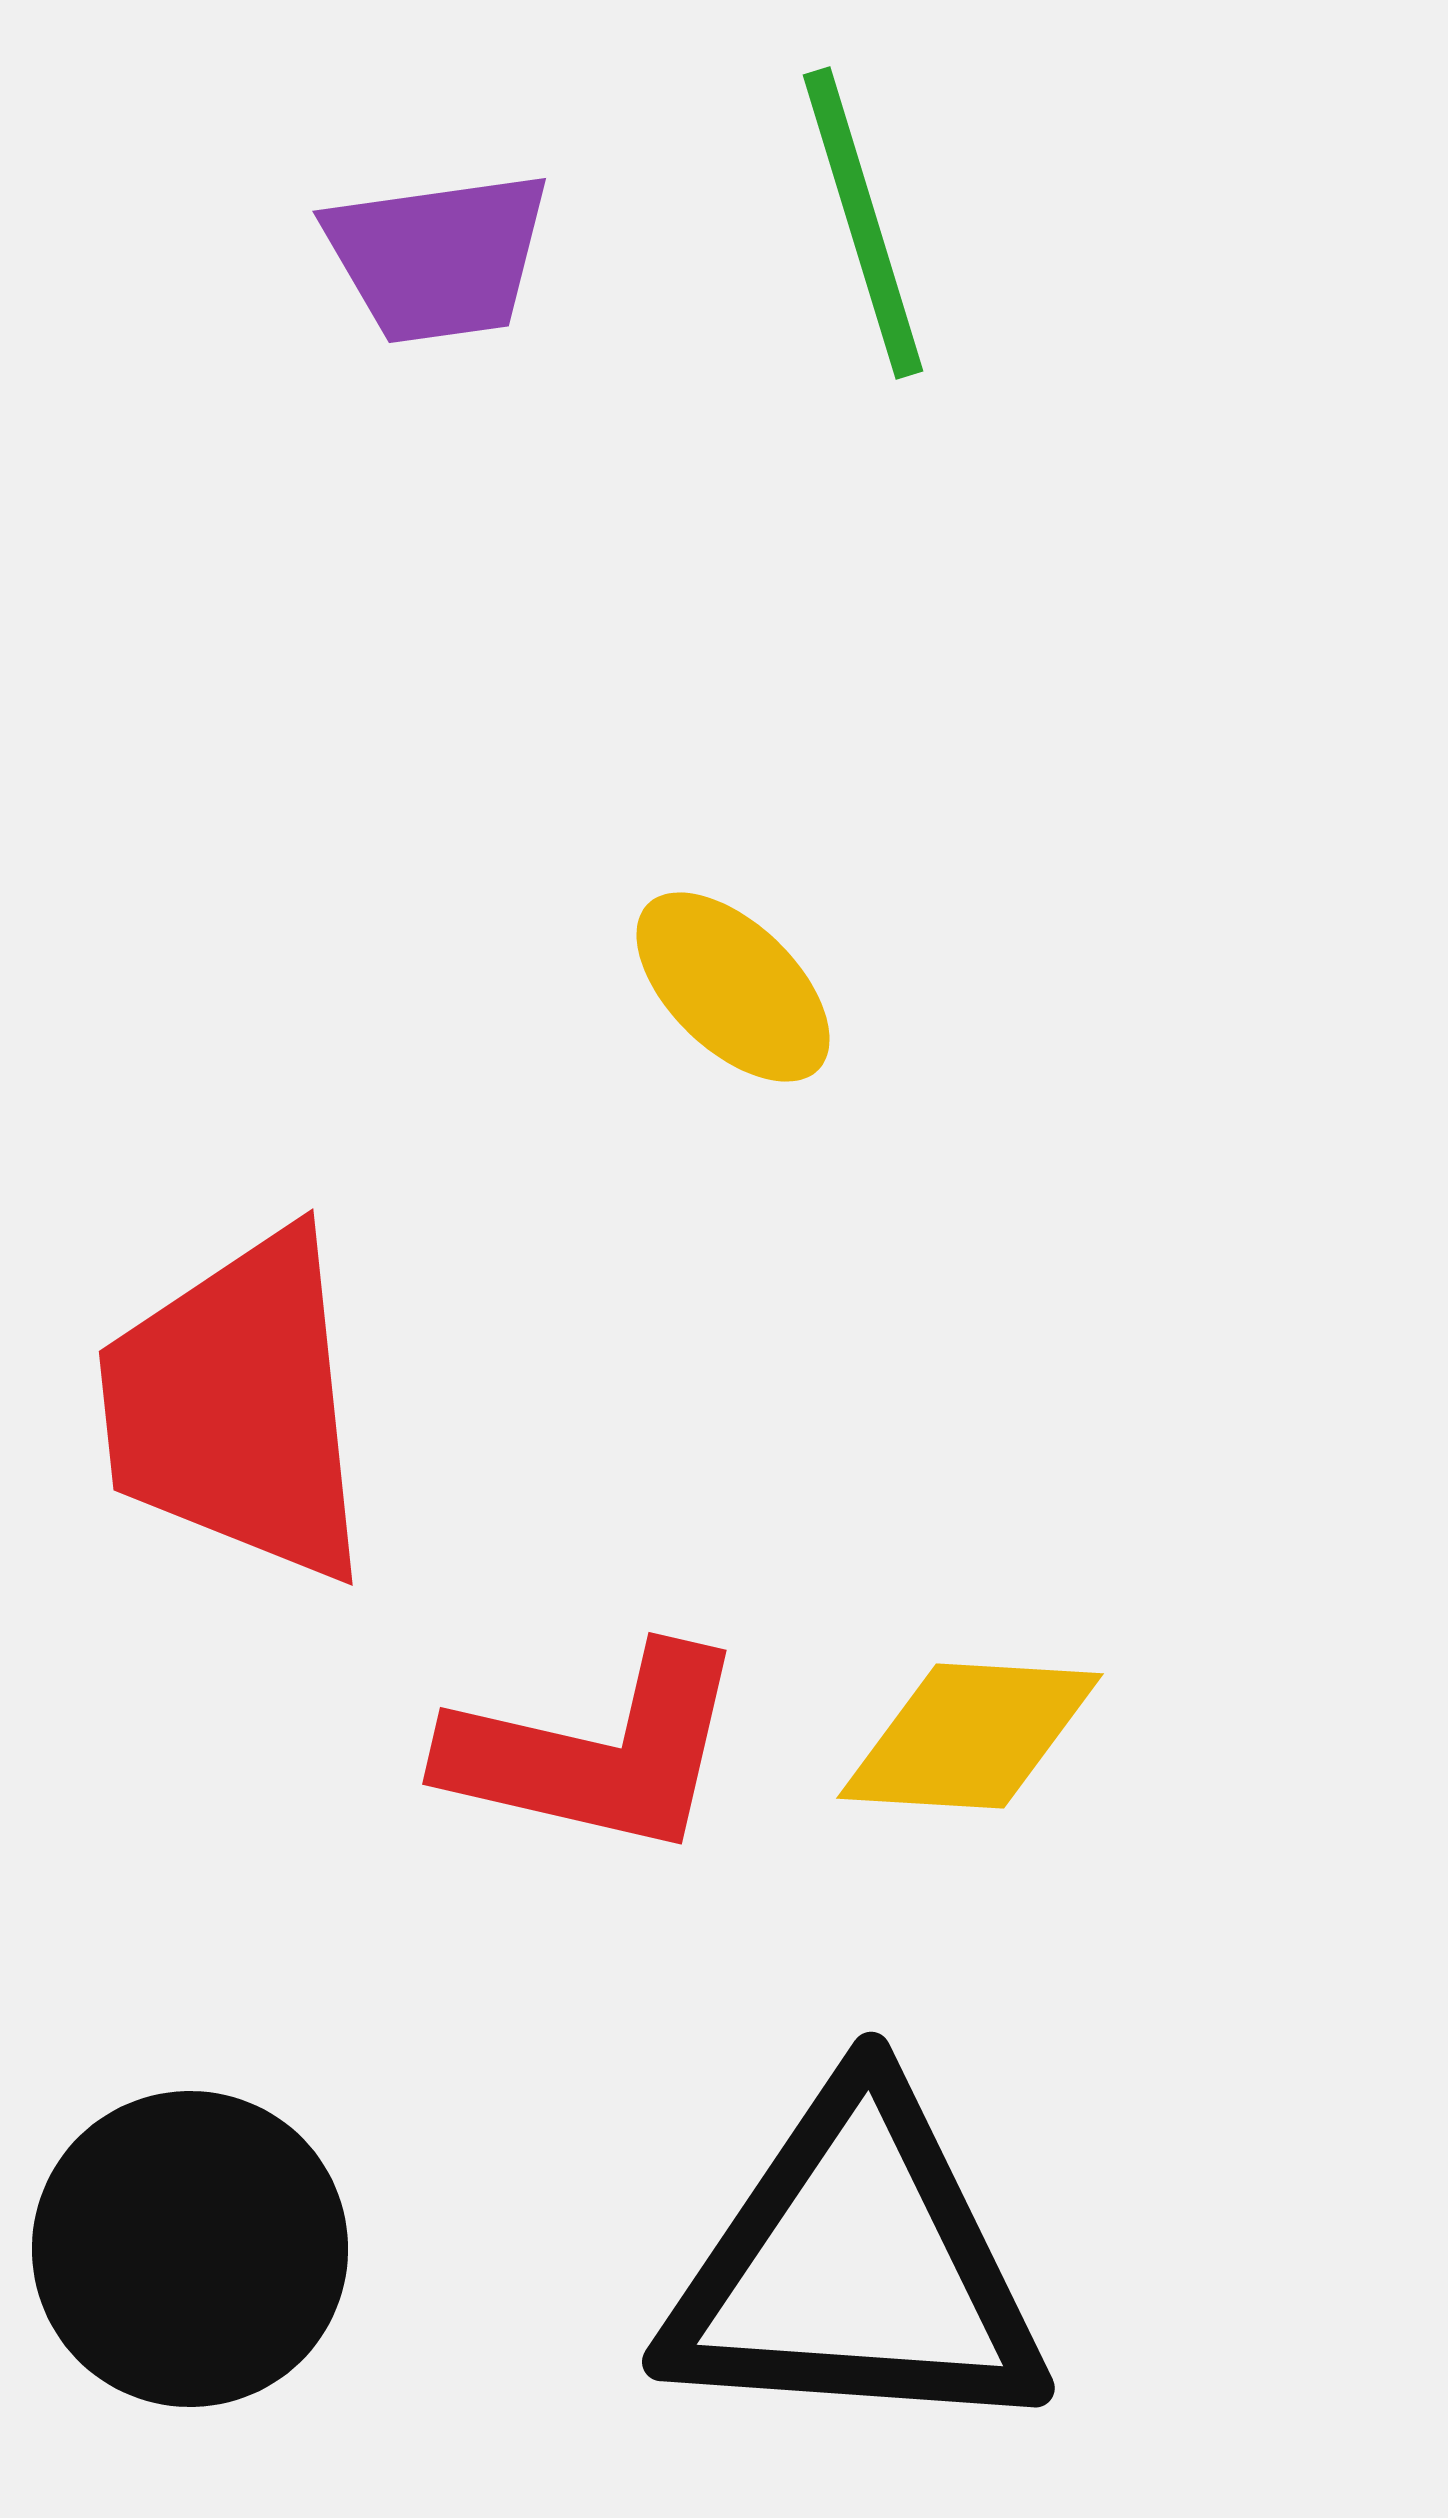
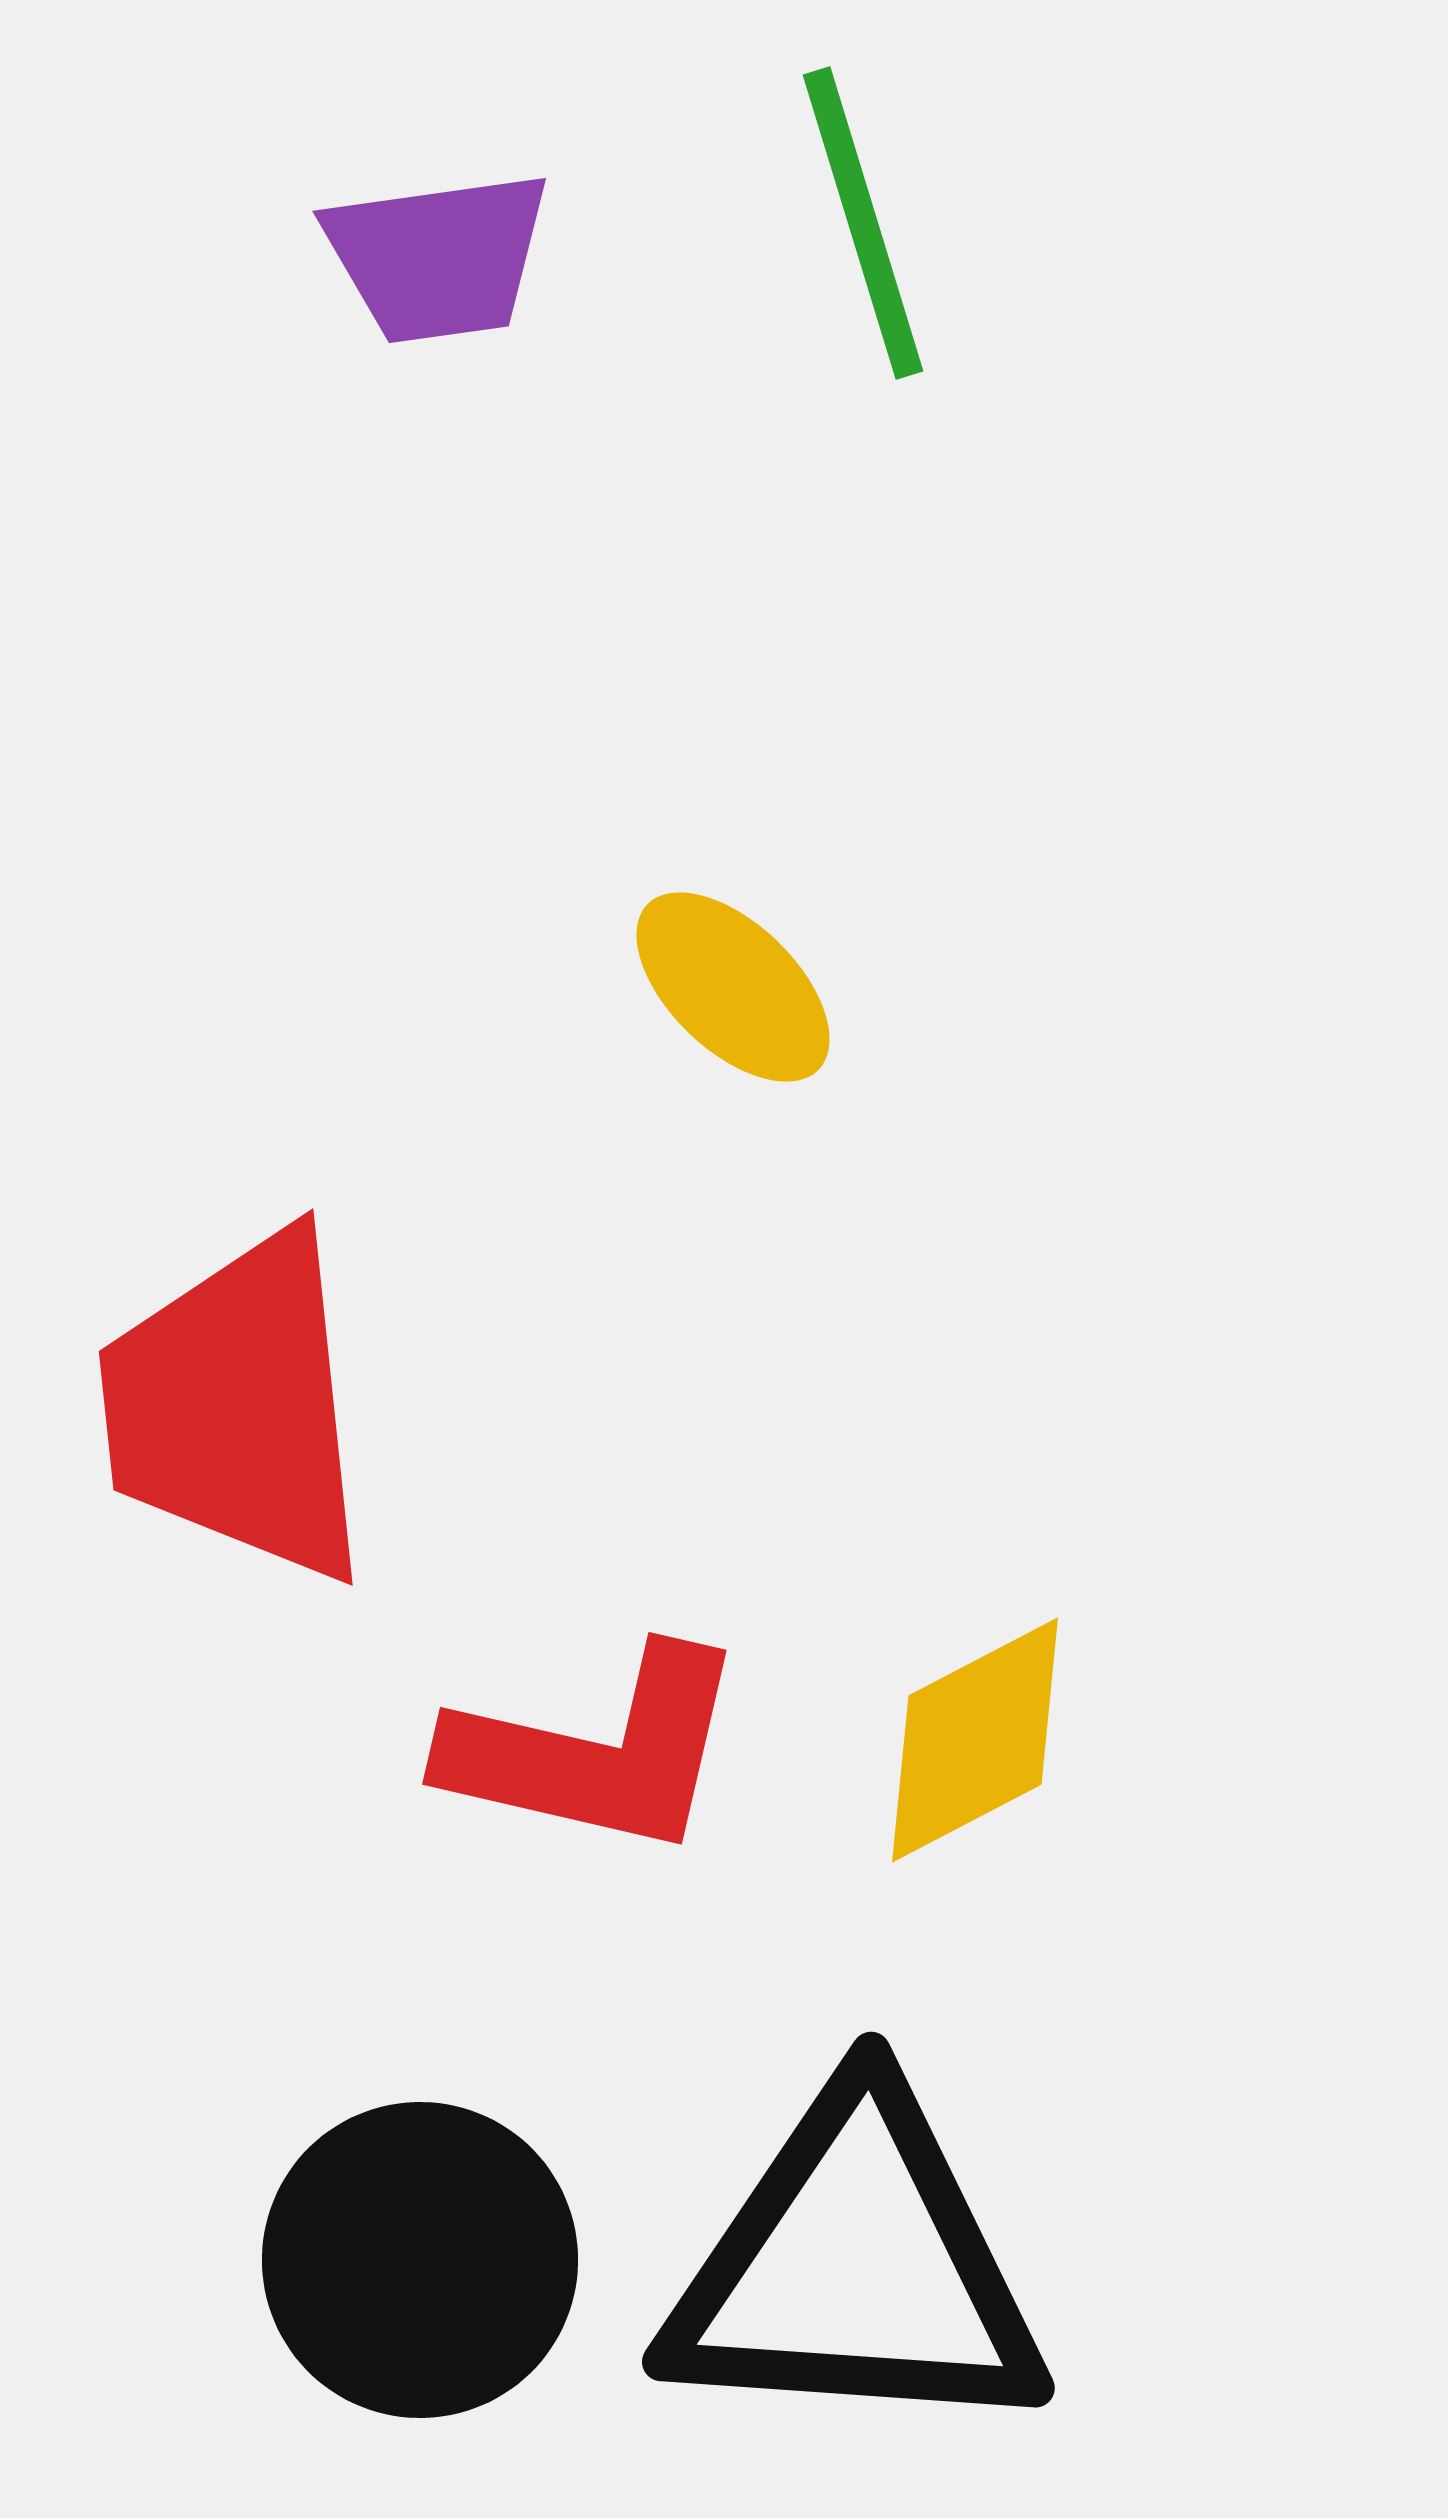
yellow diamond: moved 5 px right, 4 px down; rotated 31 degrees counterclockwise
black circle: moved 230 px right, 11 px down
